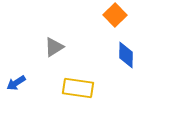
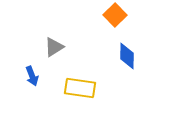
blue diamond: moved 1 px right, 1 px down
blue arrow: moved 16 px right, 7 px up; rotated 78 degrees counterclockwise
yellow rectangle: moved 2 px right
